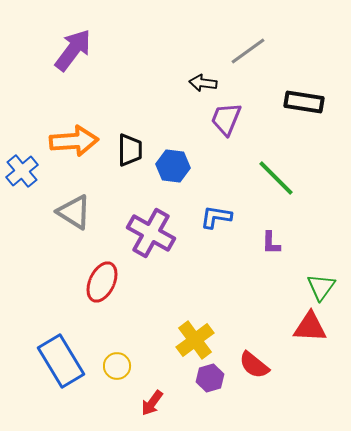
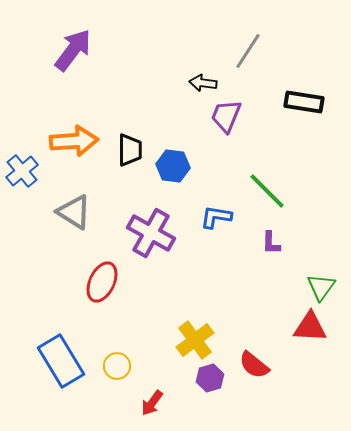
gray line: rotated 21 degrees counterclockwise
purple trapezoid: moved 3 px up
green line: moved 9 px left, 13 px down
